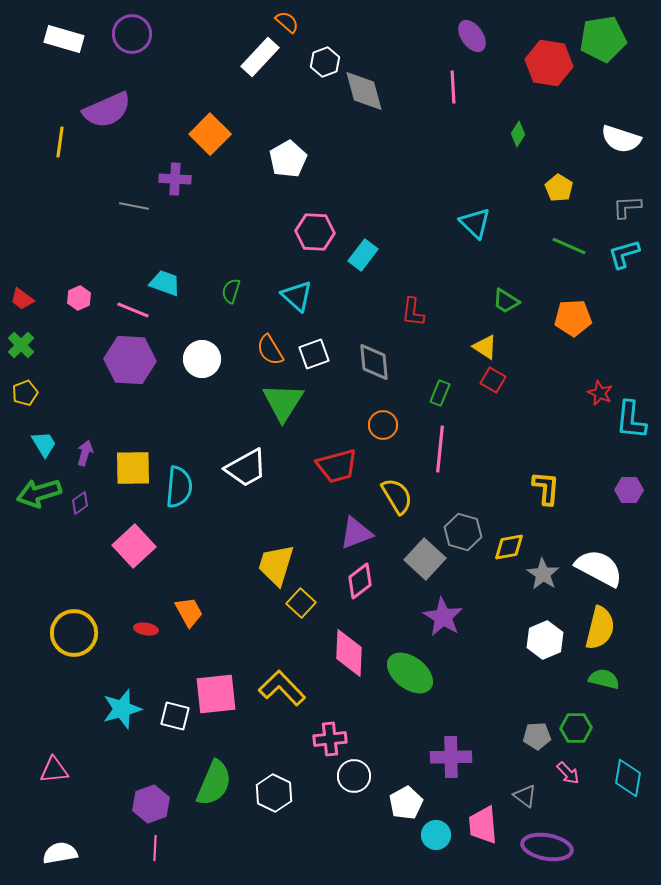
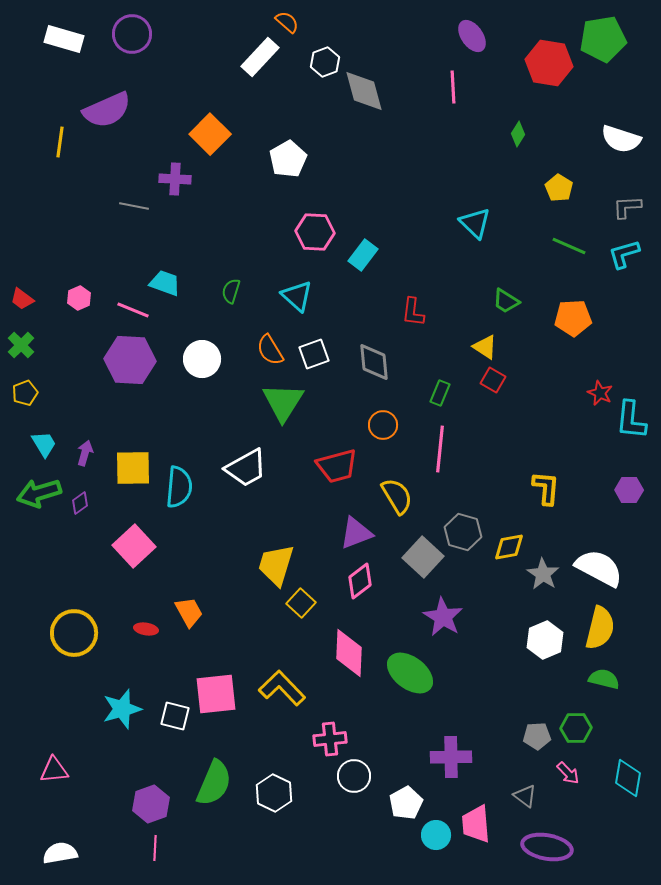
gray square at (425, 559): moved 2 px left, 2 px up
pink trapezoid at (483, 825): moved 7 px left, 1 px up
